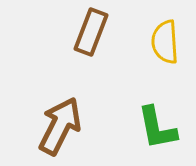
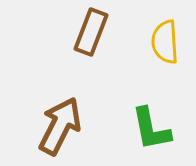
green L-shape: moved 6 px left, 1 px down
